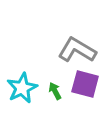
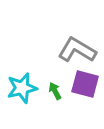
cyan star: rotated 12 degrees clockwise
